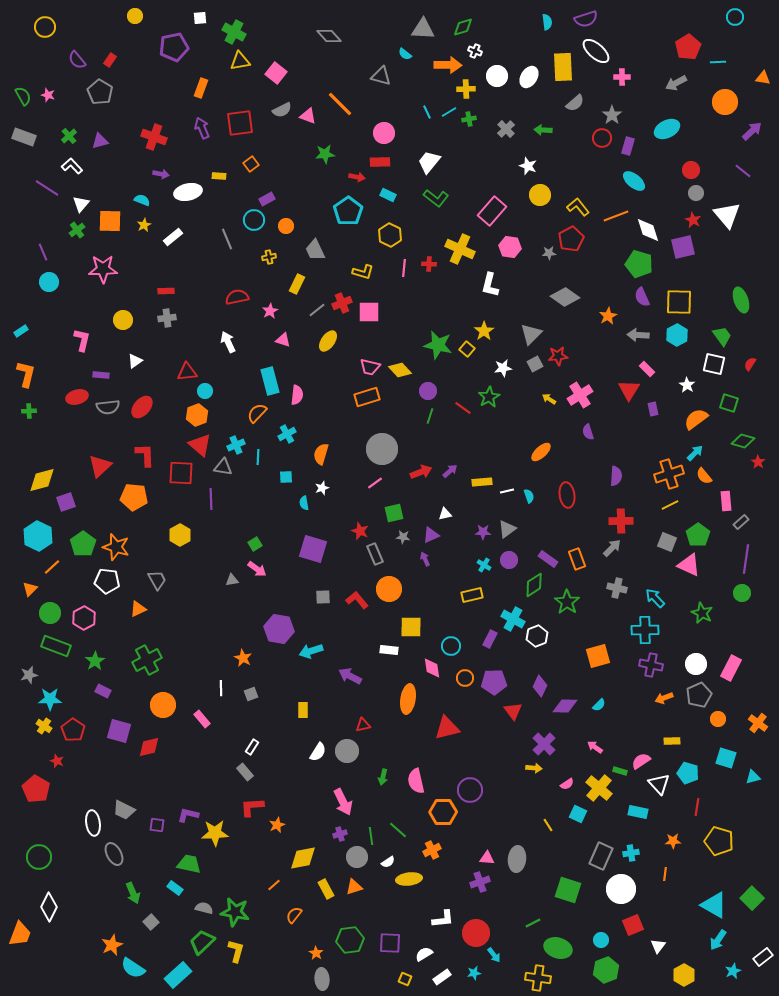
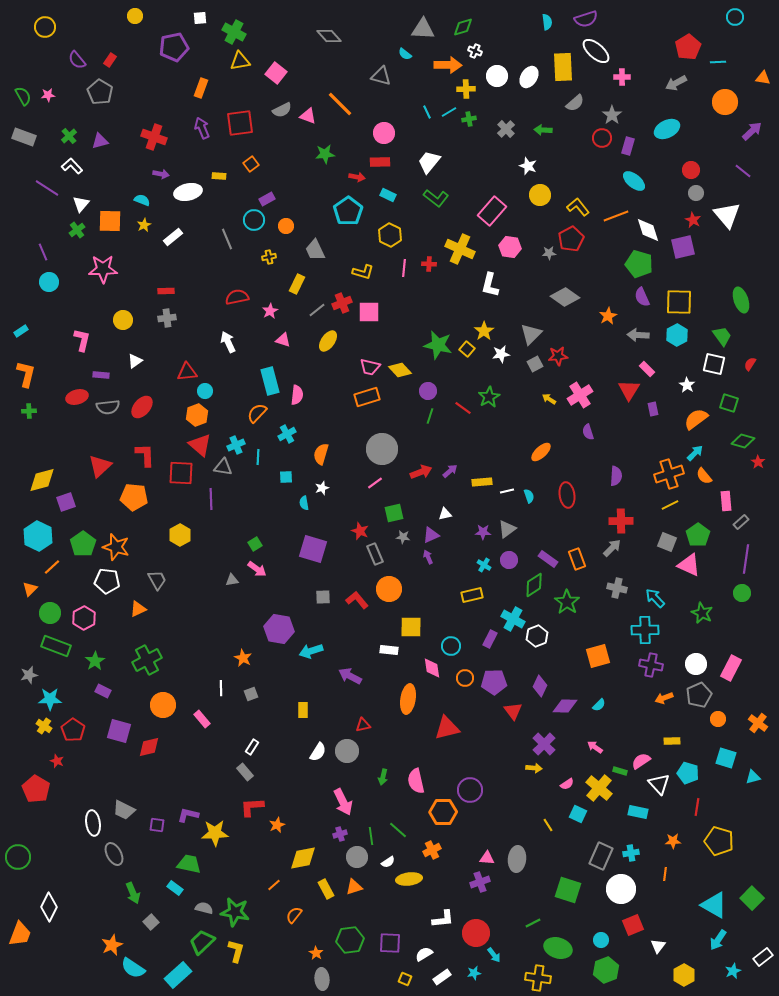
pink star at (48, 95): rotated 24 degrees counterclockwise
white star at (503, 368): moved 2 px left, 14 px up
purple arrow at (425, 559): moved 3 px right, 2 px up
green circle at (39, 857): moved 21 px left
